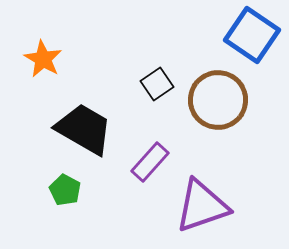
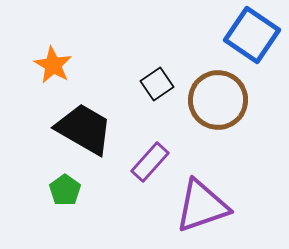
orange star: moved 10 px right, 6 px down
green pentagon: rotated 8 degrees clockwise
